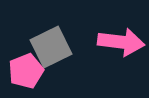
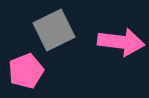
gray square: moved 3 px right, 17 px up
